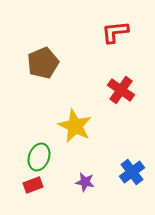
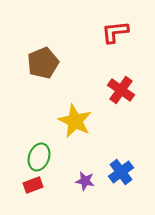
yellow star: moved 5 px up
blue cross: moved 11 px left
purple star: moved 1 px up
